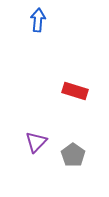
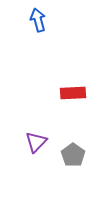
blue arrow: rotated 20 degrees counterclockwise
red rectangle: moved 2 px left, 2 px down; rotated 20 degrees counterclockwise
